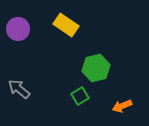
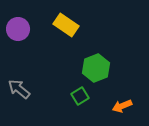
green hexagon: rotated 8 degrees counterclockwise
